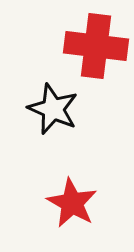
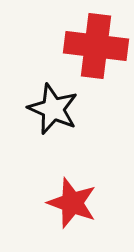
red star: rotated 9 degrees counterclockwise
